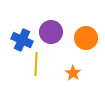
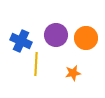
purple circle: moved 5 px right, 3 px down
blue cross: moved 1 px left, 1 px down
orange star: rotated 28 degrees clockwise
